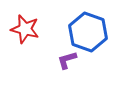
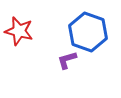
red star: moved 6 px left, 2 px down
